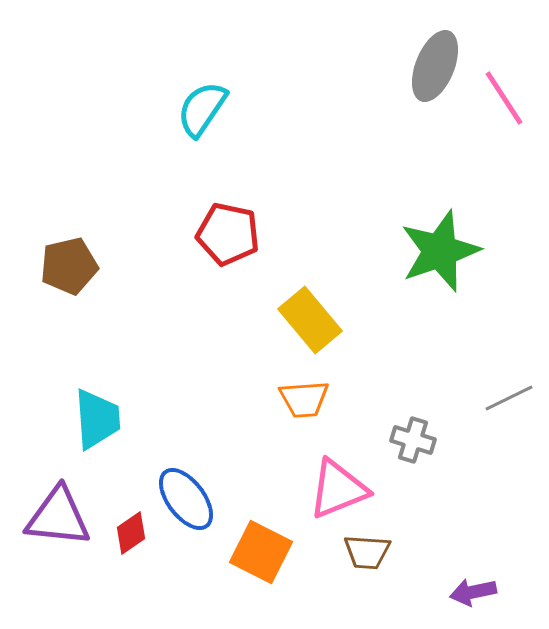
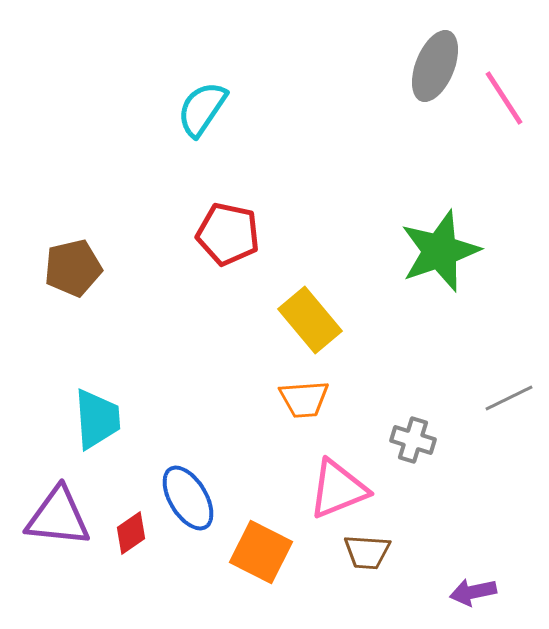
brown pentagon: moved 4 px right, 2 px down
blue ellipse: moved 2 px right, 1 px up; rotated 6 degrees clockwise
